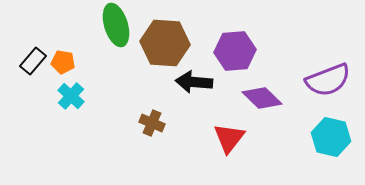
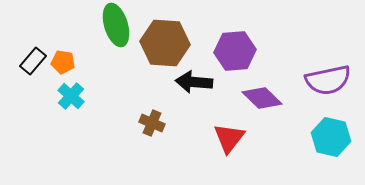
purple semicircle: rotated 9 degrees clockwise
